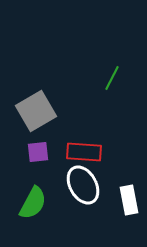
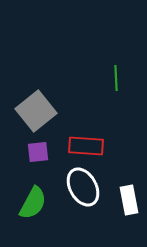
green line: moved 4 px right; rotated 30 degrees counterclockwise
gray square: rotated 9 degrees counterclockwise
red rectangle: moved 2 px right, 6 px up
white ellipse: moved 2 px down
